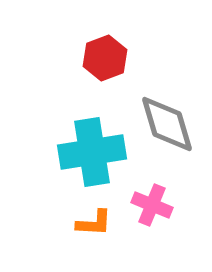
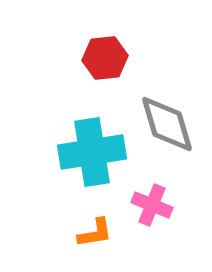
red hexagon: rotated 15 degrees clockwise
orange L-shape: moved 1 px right, 10 px down; rotated 12 degrees counterclockwise
